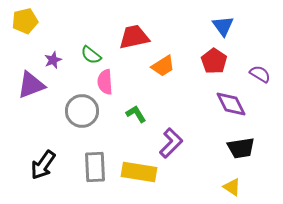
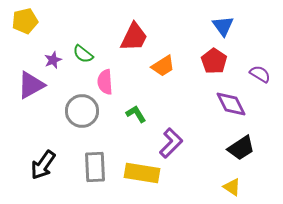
red trapezoid: rotated 128 degrees clockwise
green semicircle: moved 8 px left, 1 px up
purple triangle: rotated 8 degrees counterclockwise
black trapezoid: rotated 24 degrees counterclockwise
yellow rectangle: moved 3 px right, 1 px down
